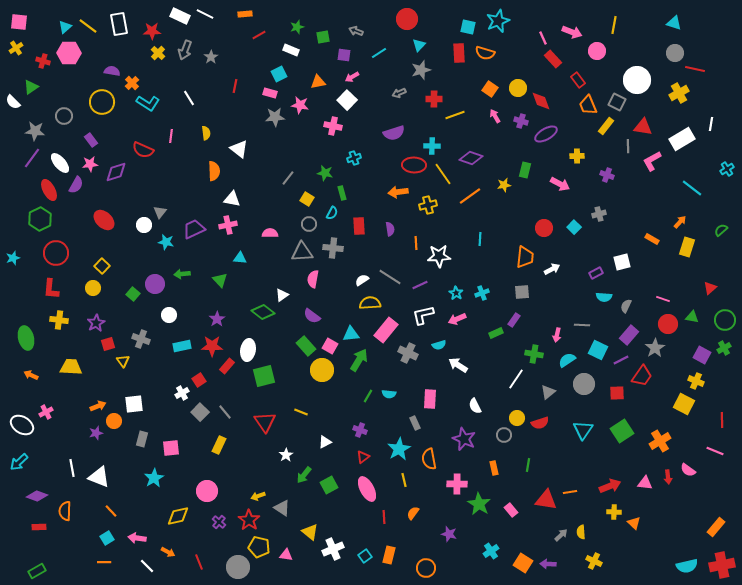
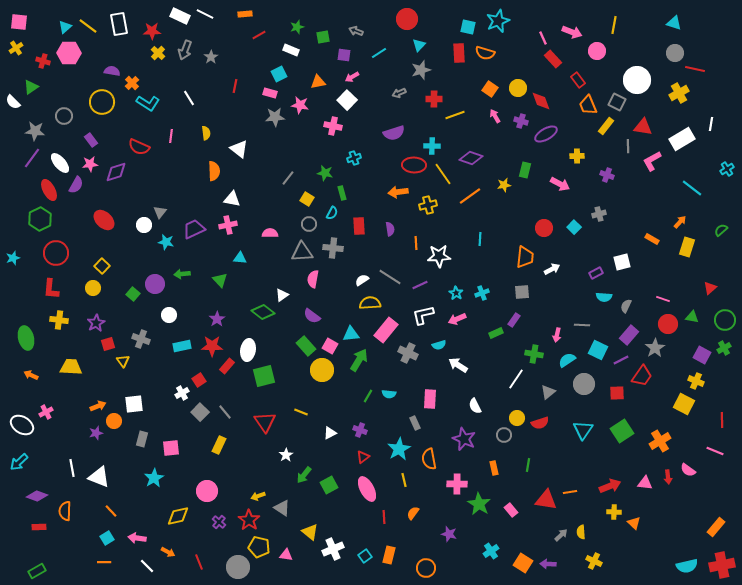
red semicircle at (143, 150): moved 4 px left, 3 px up
white triangle at (325, 442): moved 5 px right, 9 px up
